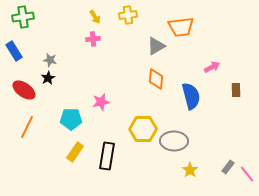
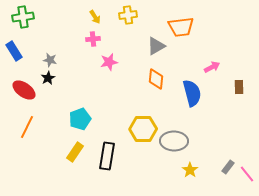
brown rectangle: moved 3 px right, 3 px up
blue semicircle: moved 1 px right, 3 px up
pink star: moved 8 px right, 40 px up
cyan pentagon: moved 9 px right; rotated 20 degrees counterclockwise
